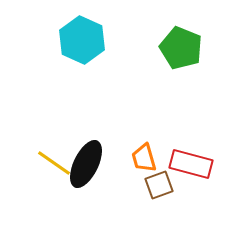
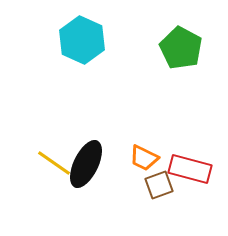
green pentagon: rotated 6 degrees clockwise
orange trapezoid: rotated 48 degrees counterclockwise
red rectangle: moved 1 px left, 5 px down
